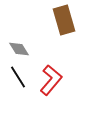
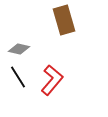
gray diamond: rotated 45 degrees counterclockwise
red L-shape: moved 1 px right
